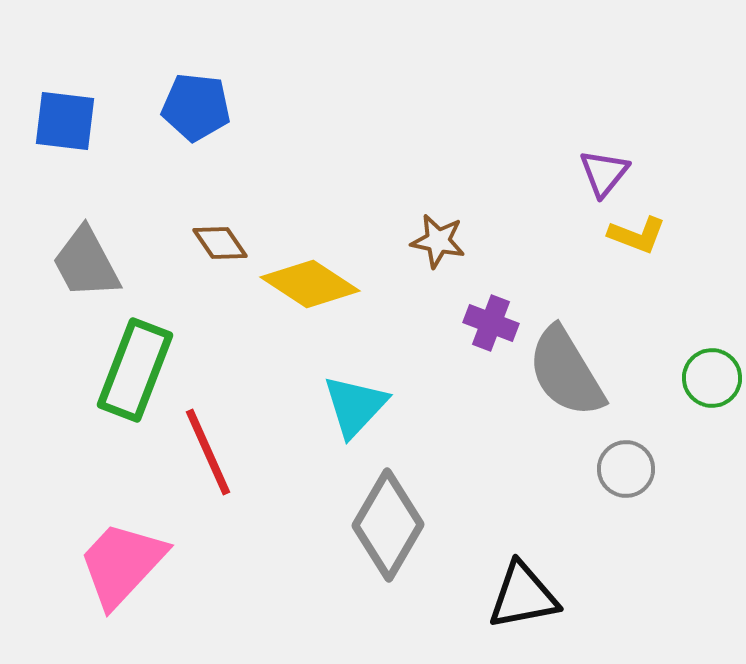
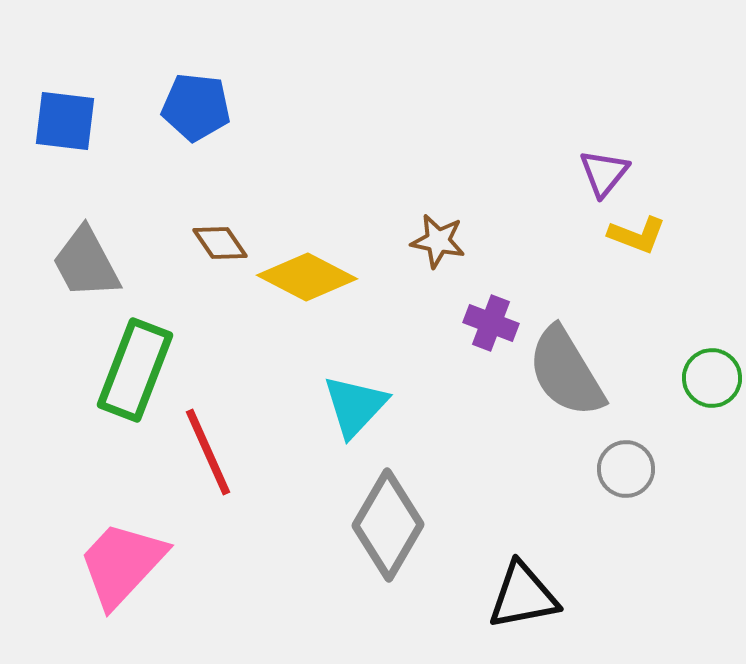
yellow diamond: moved 3 px left, 7 px up; rotated 6 degrees counterclockwise
